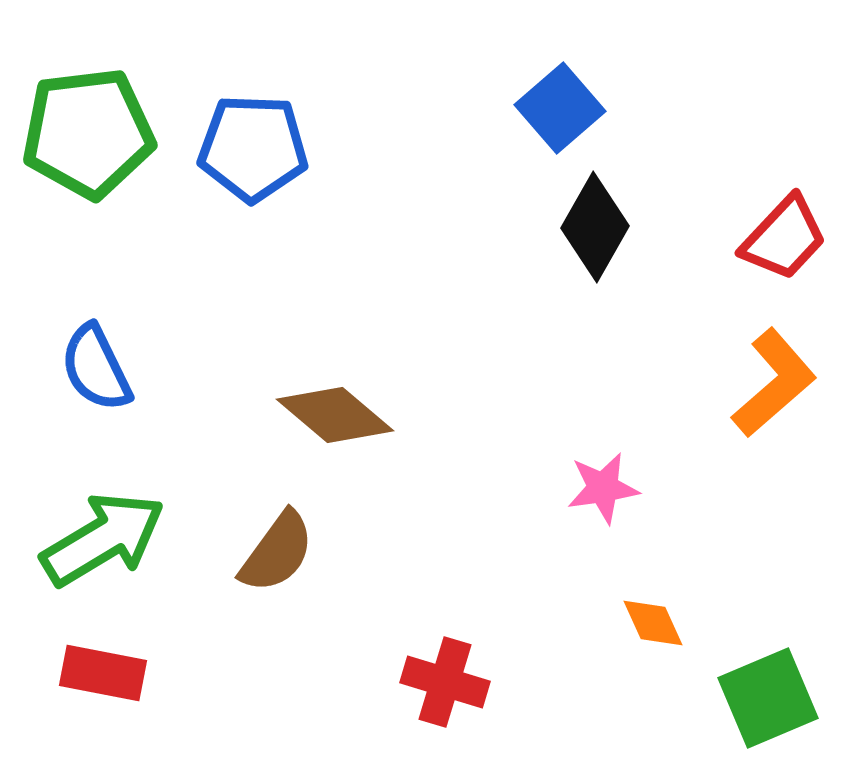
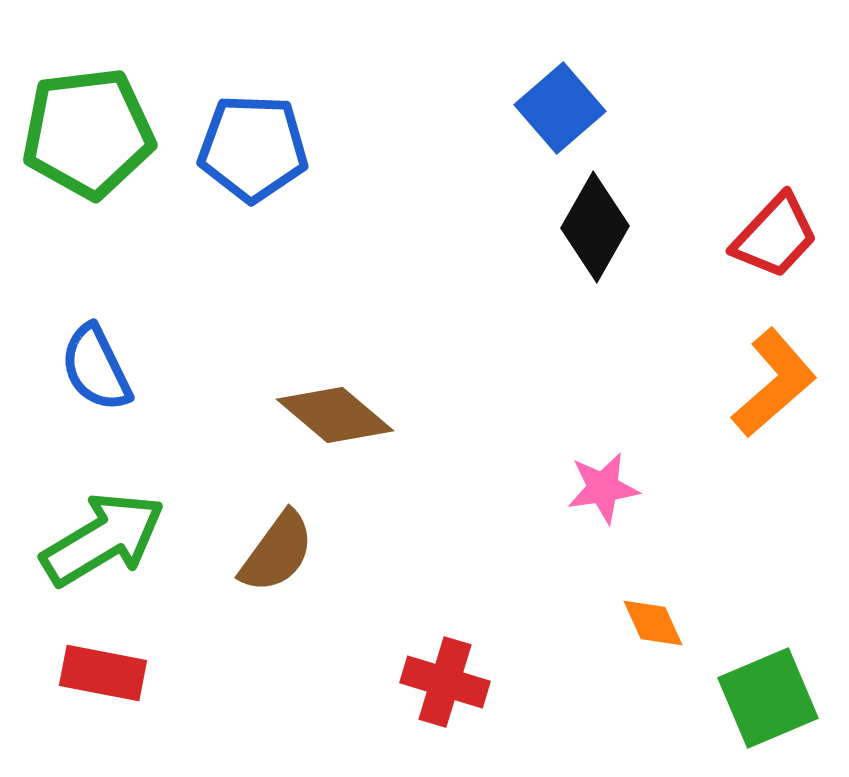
red trapezoid: moved 9 px left, 2 px up
